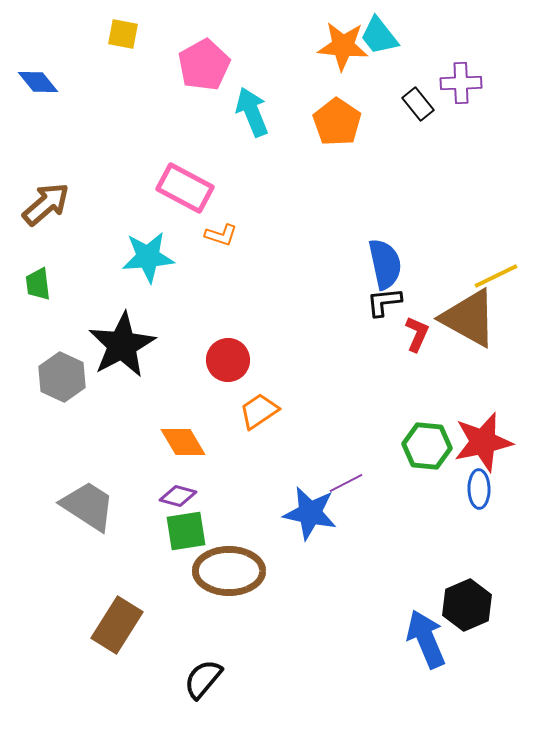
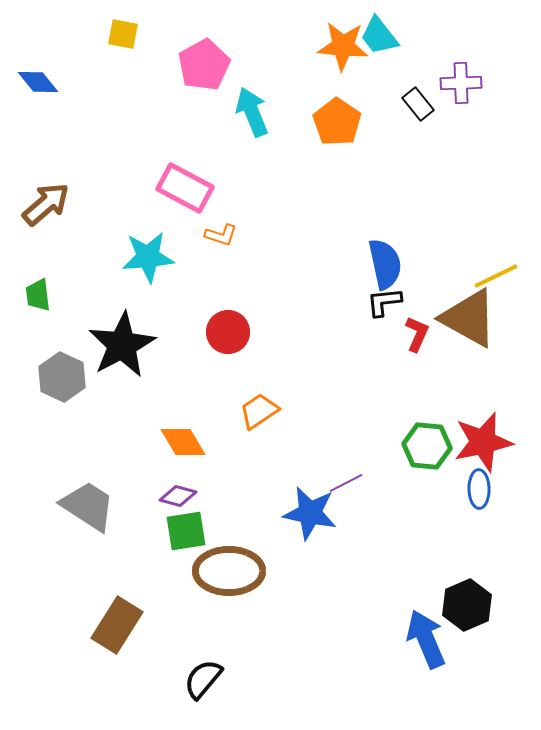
green trapezoid: moved 11 px down
red circle: moved 28 px up
